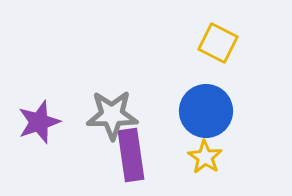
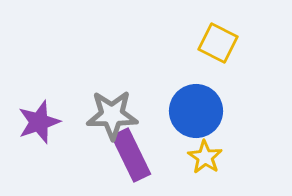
blue circle: moved 10 px left
purple rectangle: rotated 18 degrees counterclockwise
